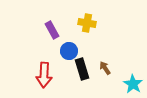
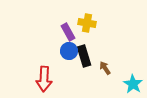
purple rectangle: moved 16 px right, 2 px down
black rectangle: moved 2 px right, 13 px up
red arrow: moved 4 px down
